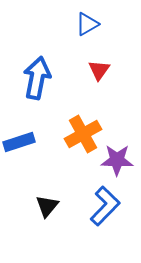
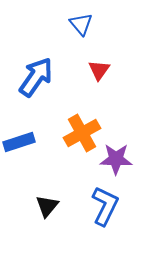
blue triangle: moved 6 px left; rotated 40 degrees counterclockwise
blue arrow: moved 1 px left, 1 px up; rotated 24 degrees clockwise
orange cross: moved 1 px left, 1 px up
purple star: moved 1 px left, 1 px up
blue L-shape: rotated 18 degrees counterclockwise
